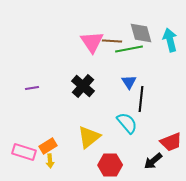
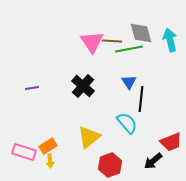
red hexagon: rotated 20 degrees counterclockwise
